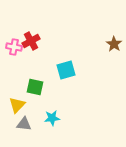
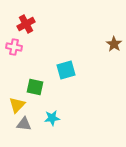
red cross: moved 5 px left, 17 px up
